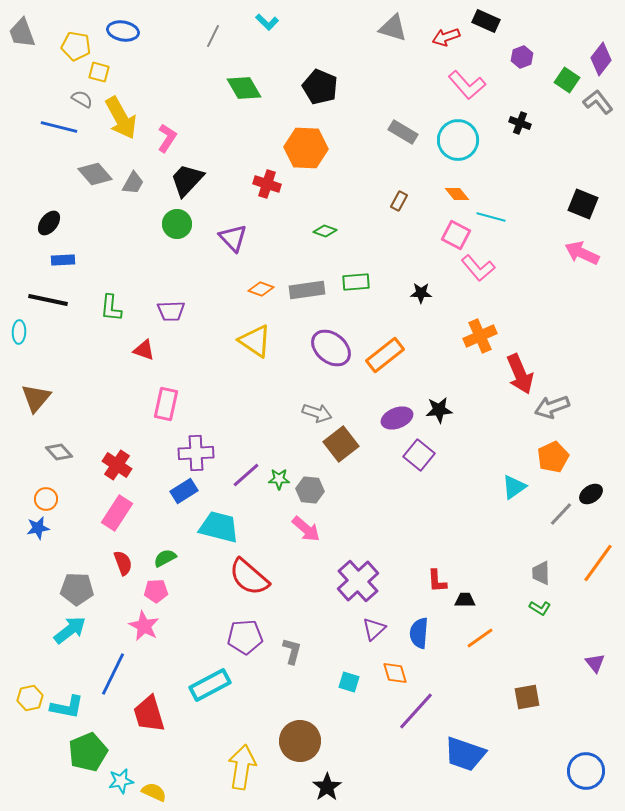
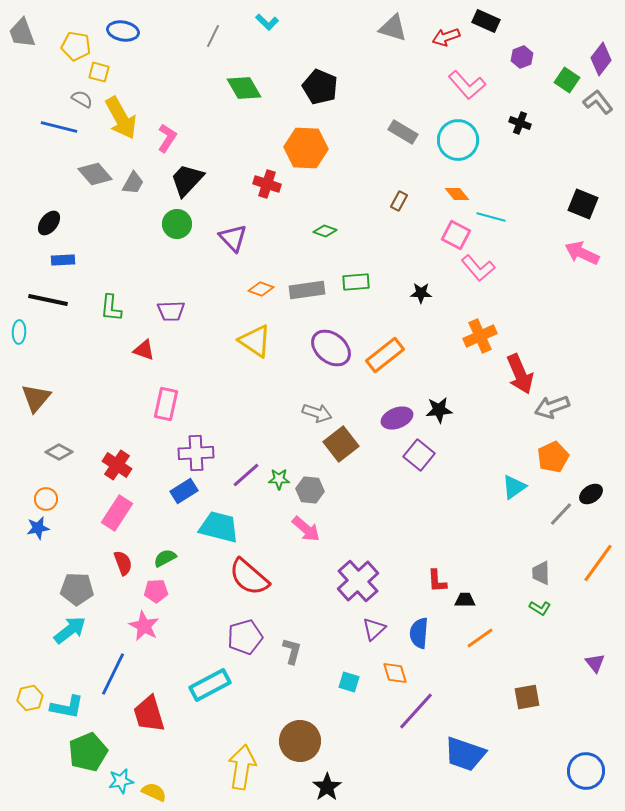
gray diamond at (59, 452): rotated 20 degrees counterclockwise
purple pentagon at (245, 637): rotated 12 degrees counterclockwise
